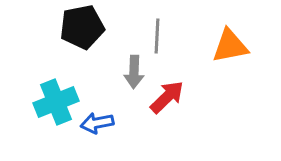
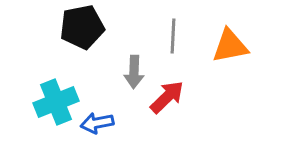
gray line: moved 16 px right
